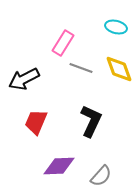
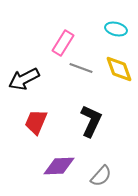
cyan ellipse: moved 2 px down
